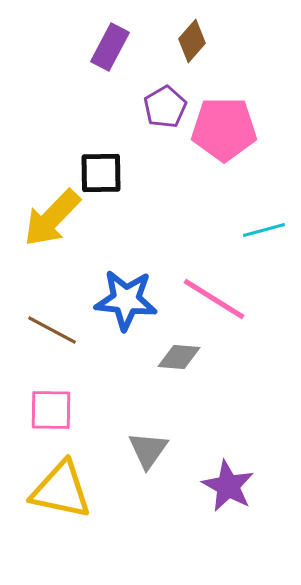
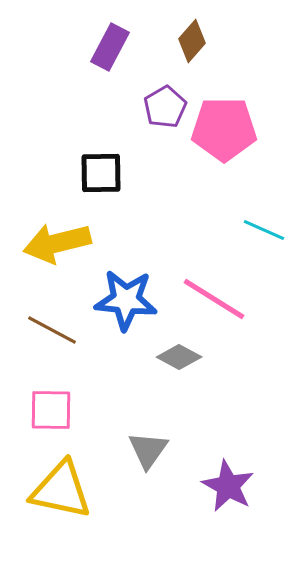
yellow arrow: moved 5 px right, 25 px down; rotated 32 degrees clockwise
cyan line: rotated 39 degrees clockwise
gray diamond: rotated 24 degrees clockwise
